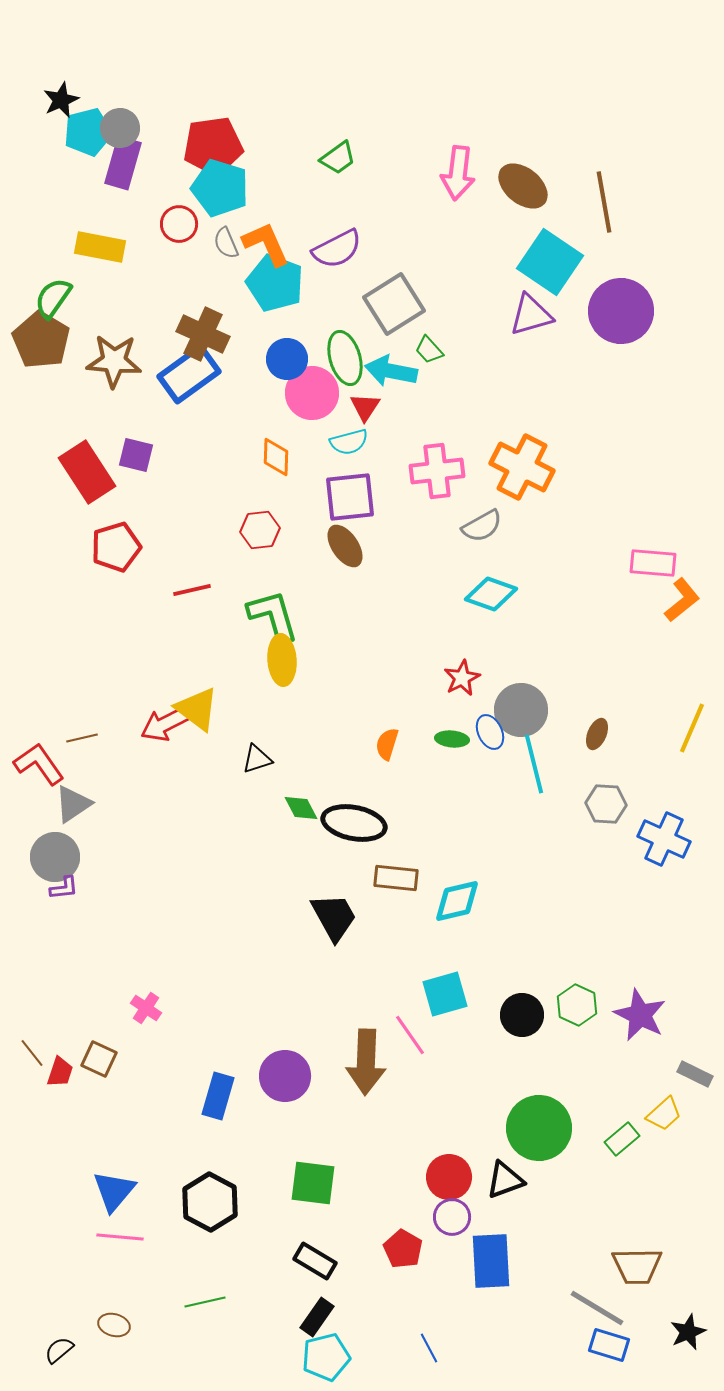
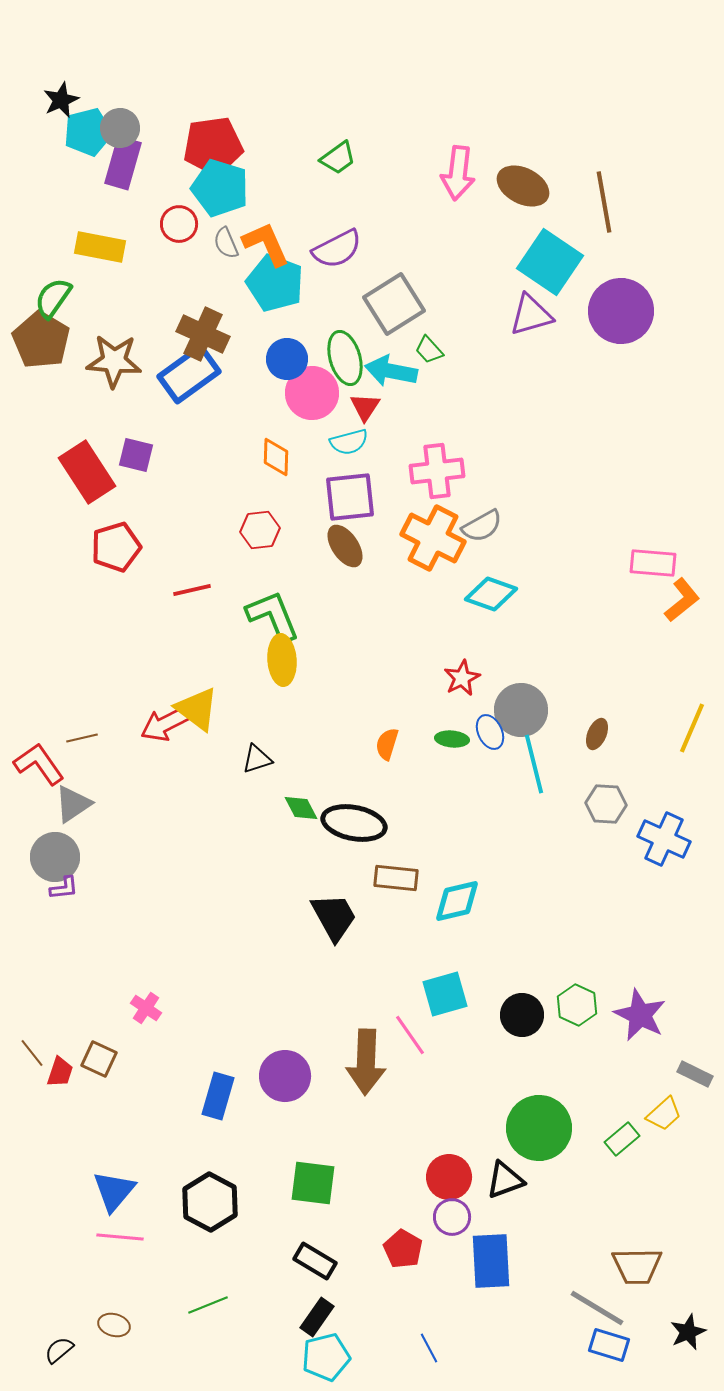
brown ellipse at (523, 186): rotated 12 degrees counterclockwise
orange cross at (522, 467): moved 89 px left, 71 px down
green L-shape at (273, 616): rotated 6 degrees counterclockwise
green line at (205, 1302): moved 3 px right, 3 px down; rotated 9 degrees counterclockwise
